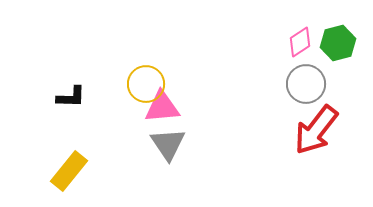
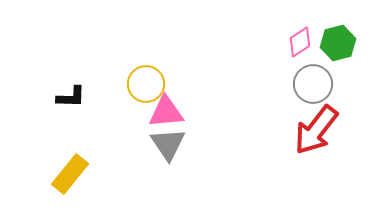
gray circle: moved 7 px right
pink triangle: moved 4 px right, 5 px down
yellow rectangle: moved 1 px right, 3 px down
